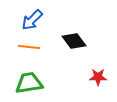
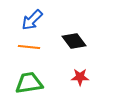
red star: moved 18 px left
